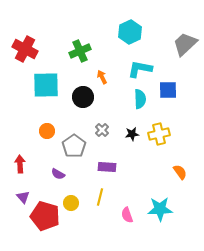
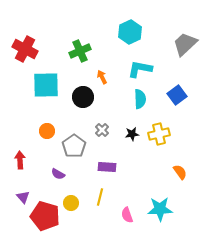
blue square: moved 9 px right, 5 px down; rotated 36 degrees counterclockwise
red arrow: moved 4 px up
